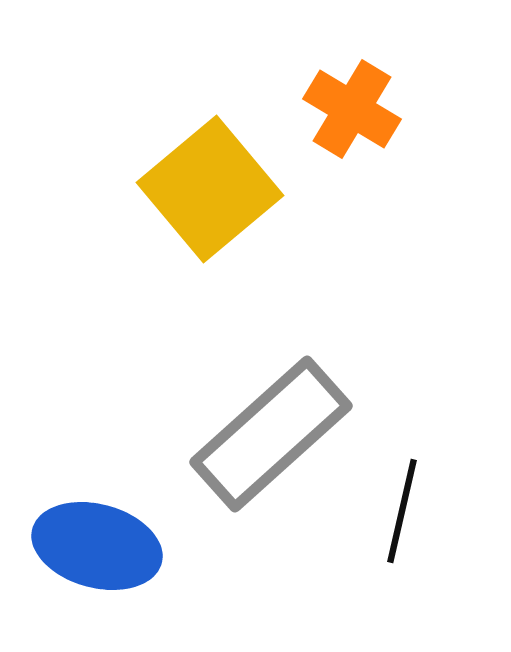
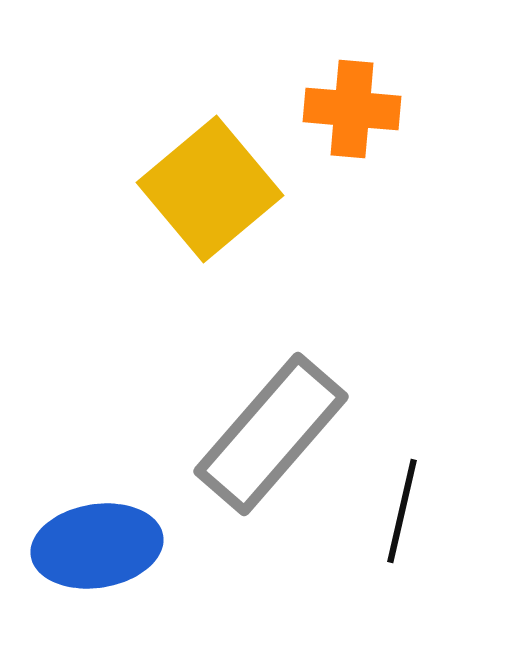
orange cross: rotated 26 degrees counterclockwise
gray rectangle: rotated 7 degrees counterclockwise
blue ellipse: rotated 24 degrees counterclockwise
